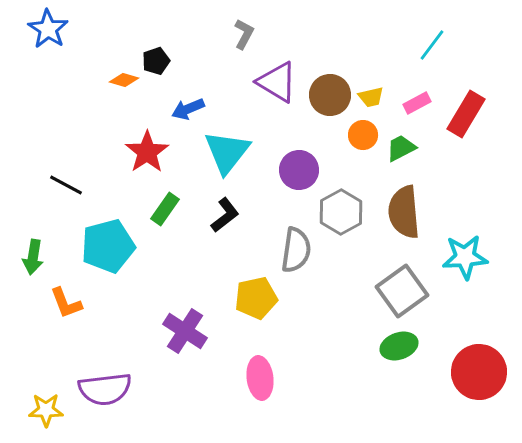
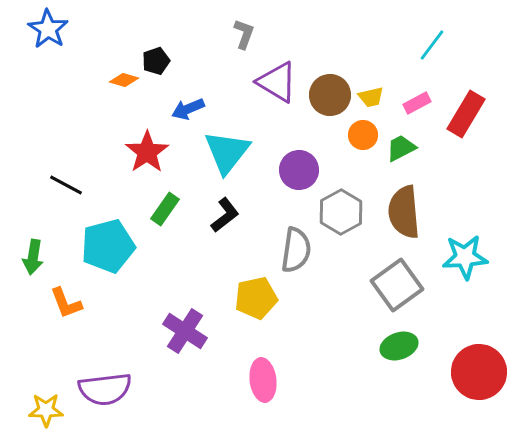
gray L-shape: rotated 8 degrees counterclockwise
gray square: moved 5 px left, 6 px up
pink ellipse: moved 3 px right, 2 px down
